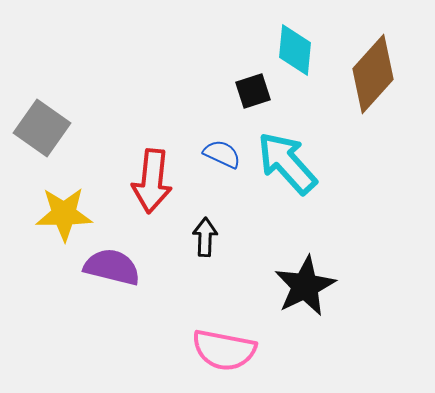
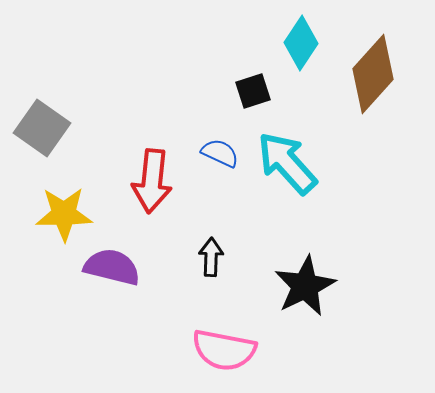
cyan diamond: moved 6 px right, 7 px up; rotated 28 degrees clockwise
blue semicircle: moved 2 px left, 1 px up
black arrow: moved 6 px right, 20 px down
